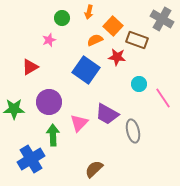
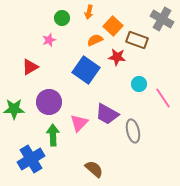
brown semicircle: rotated 84 degrees clockwise
